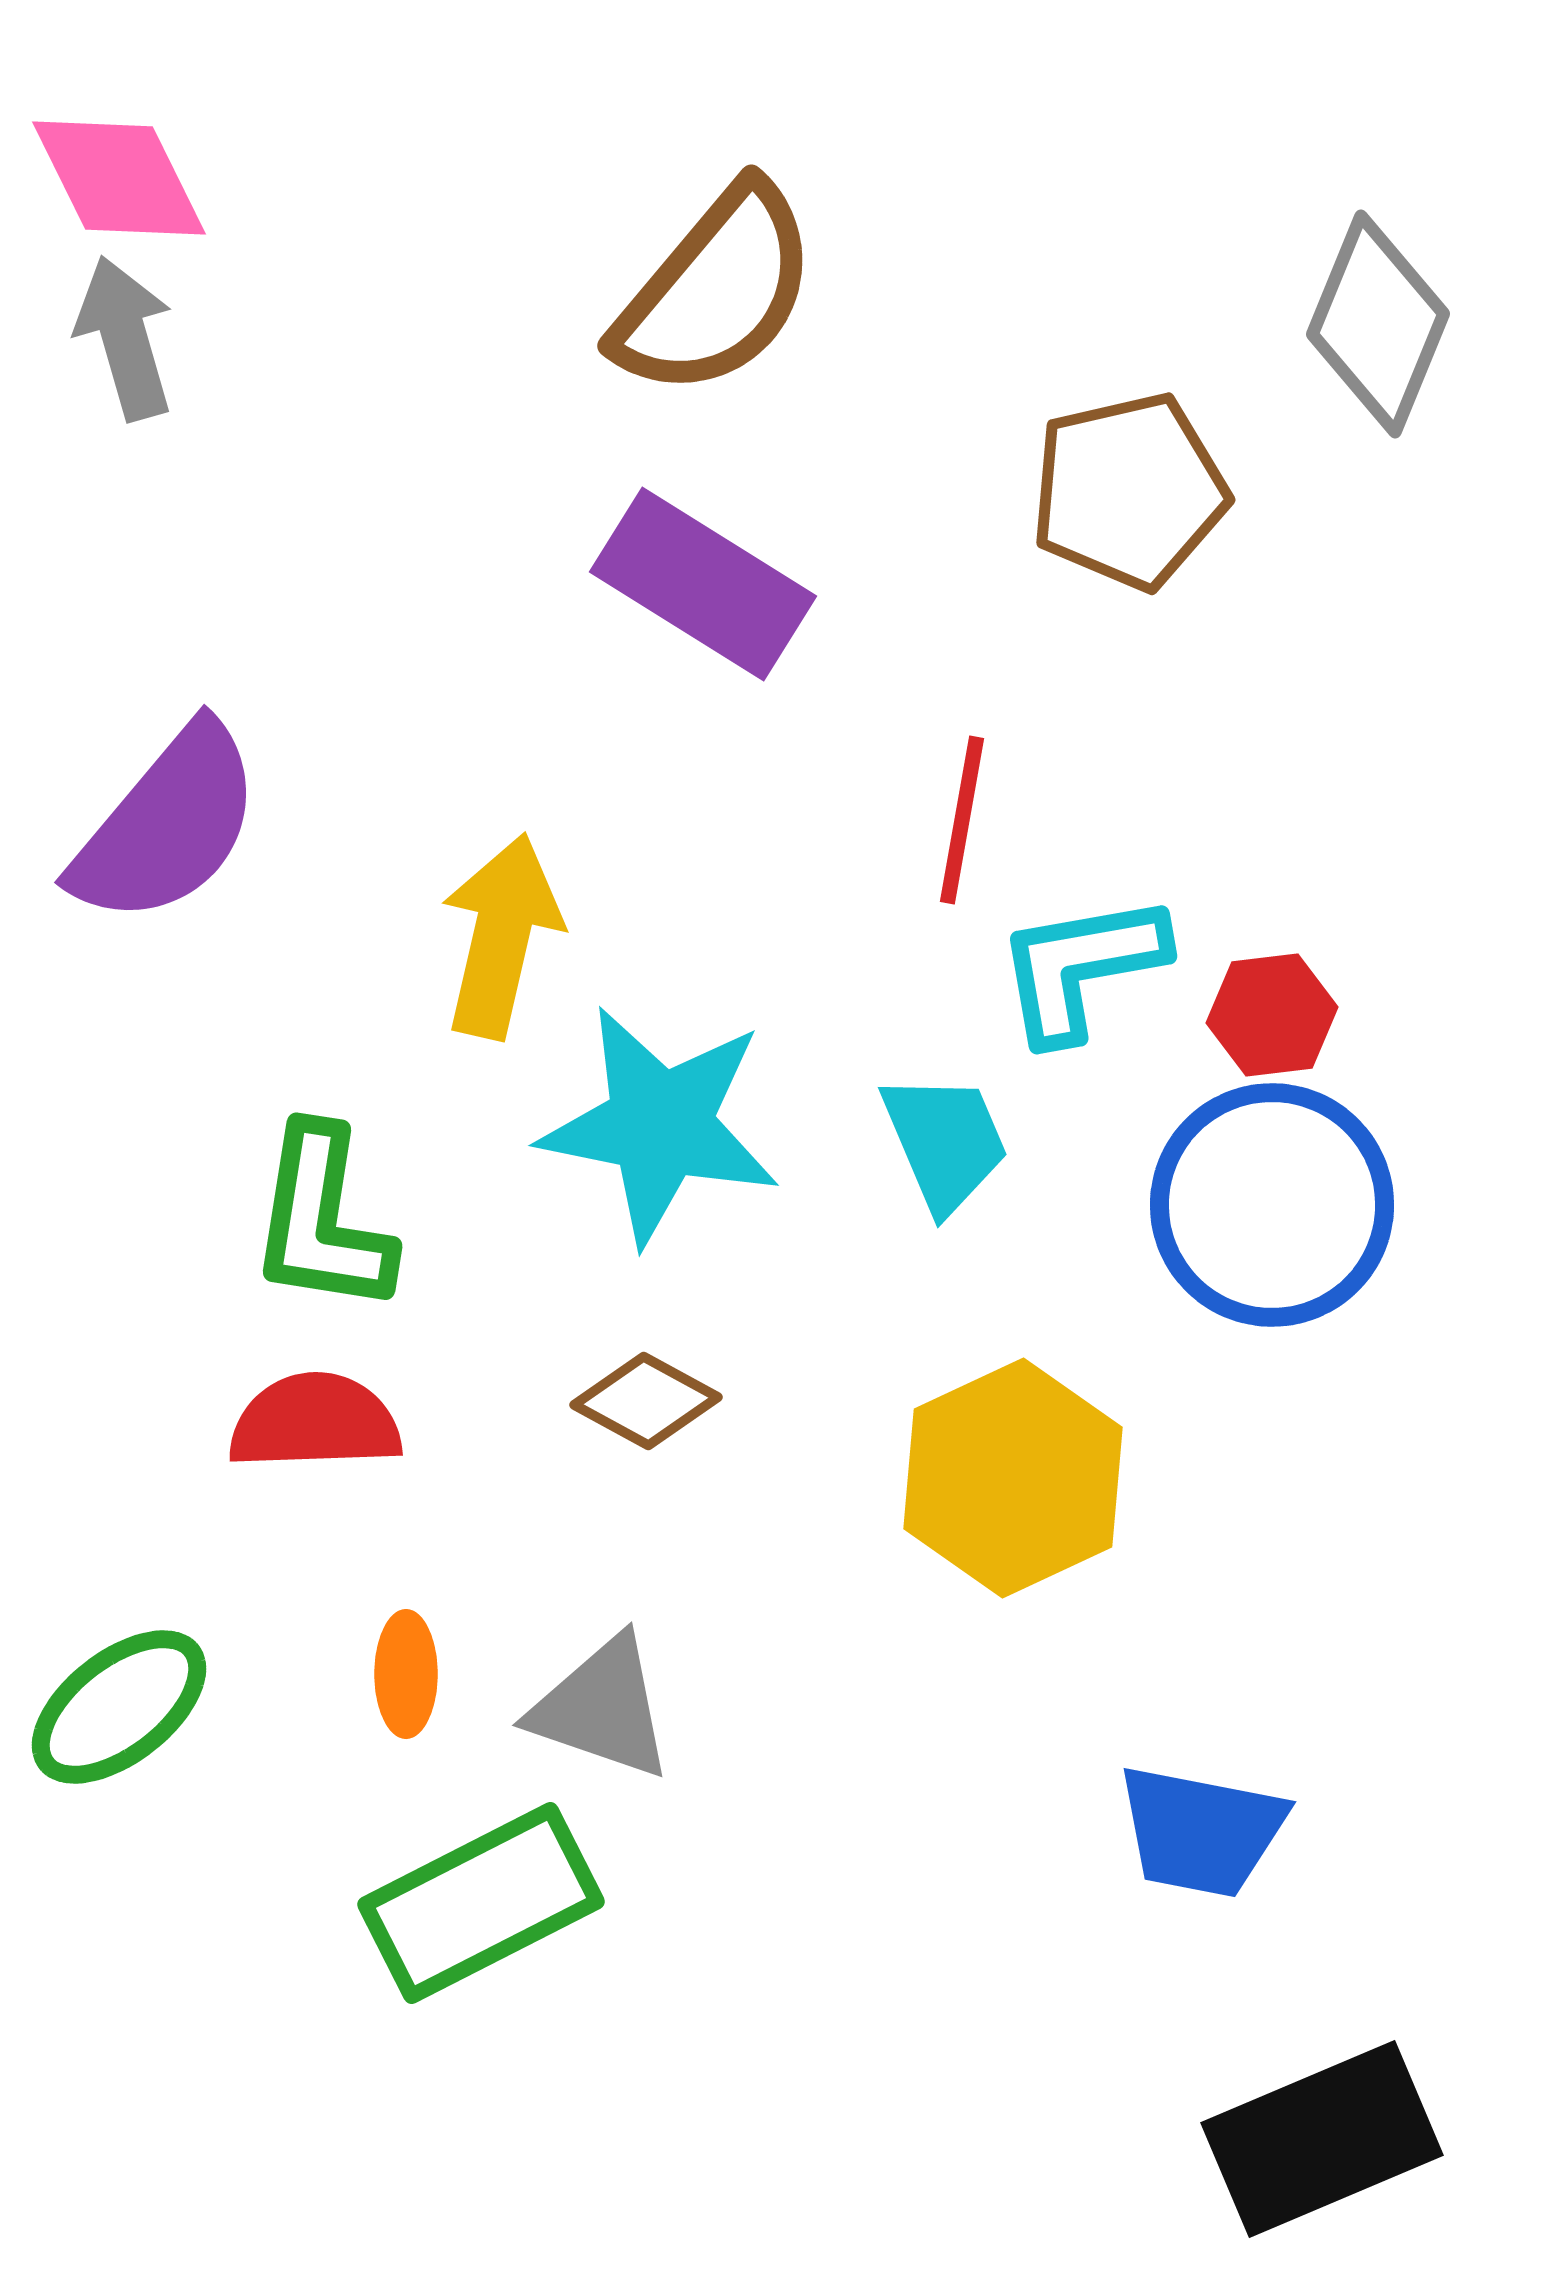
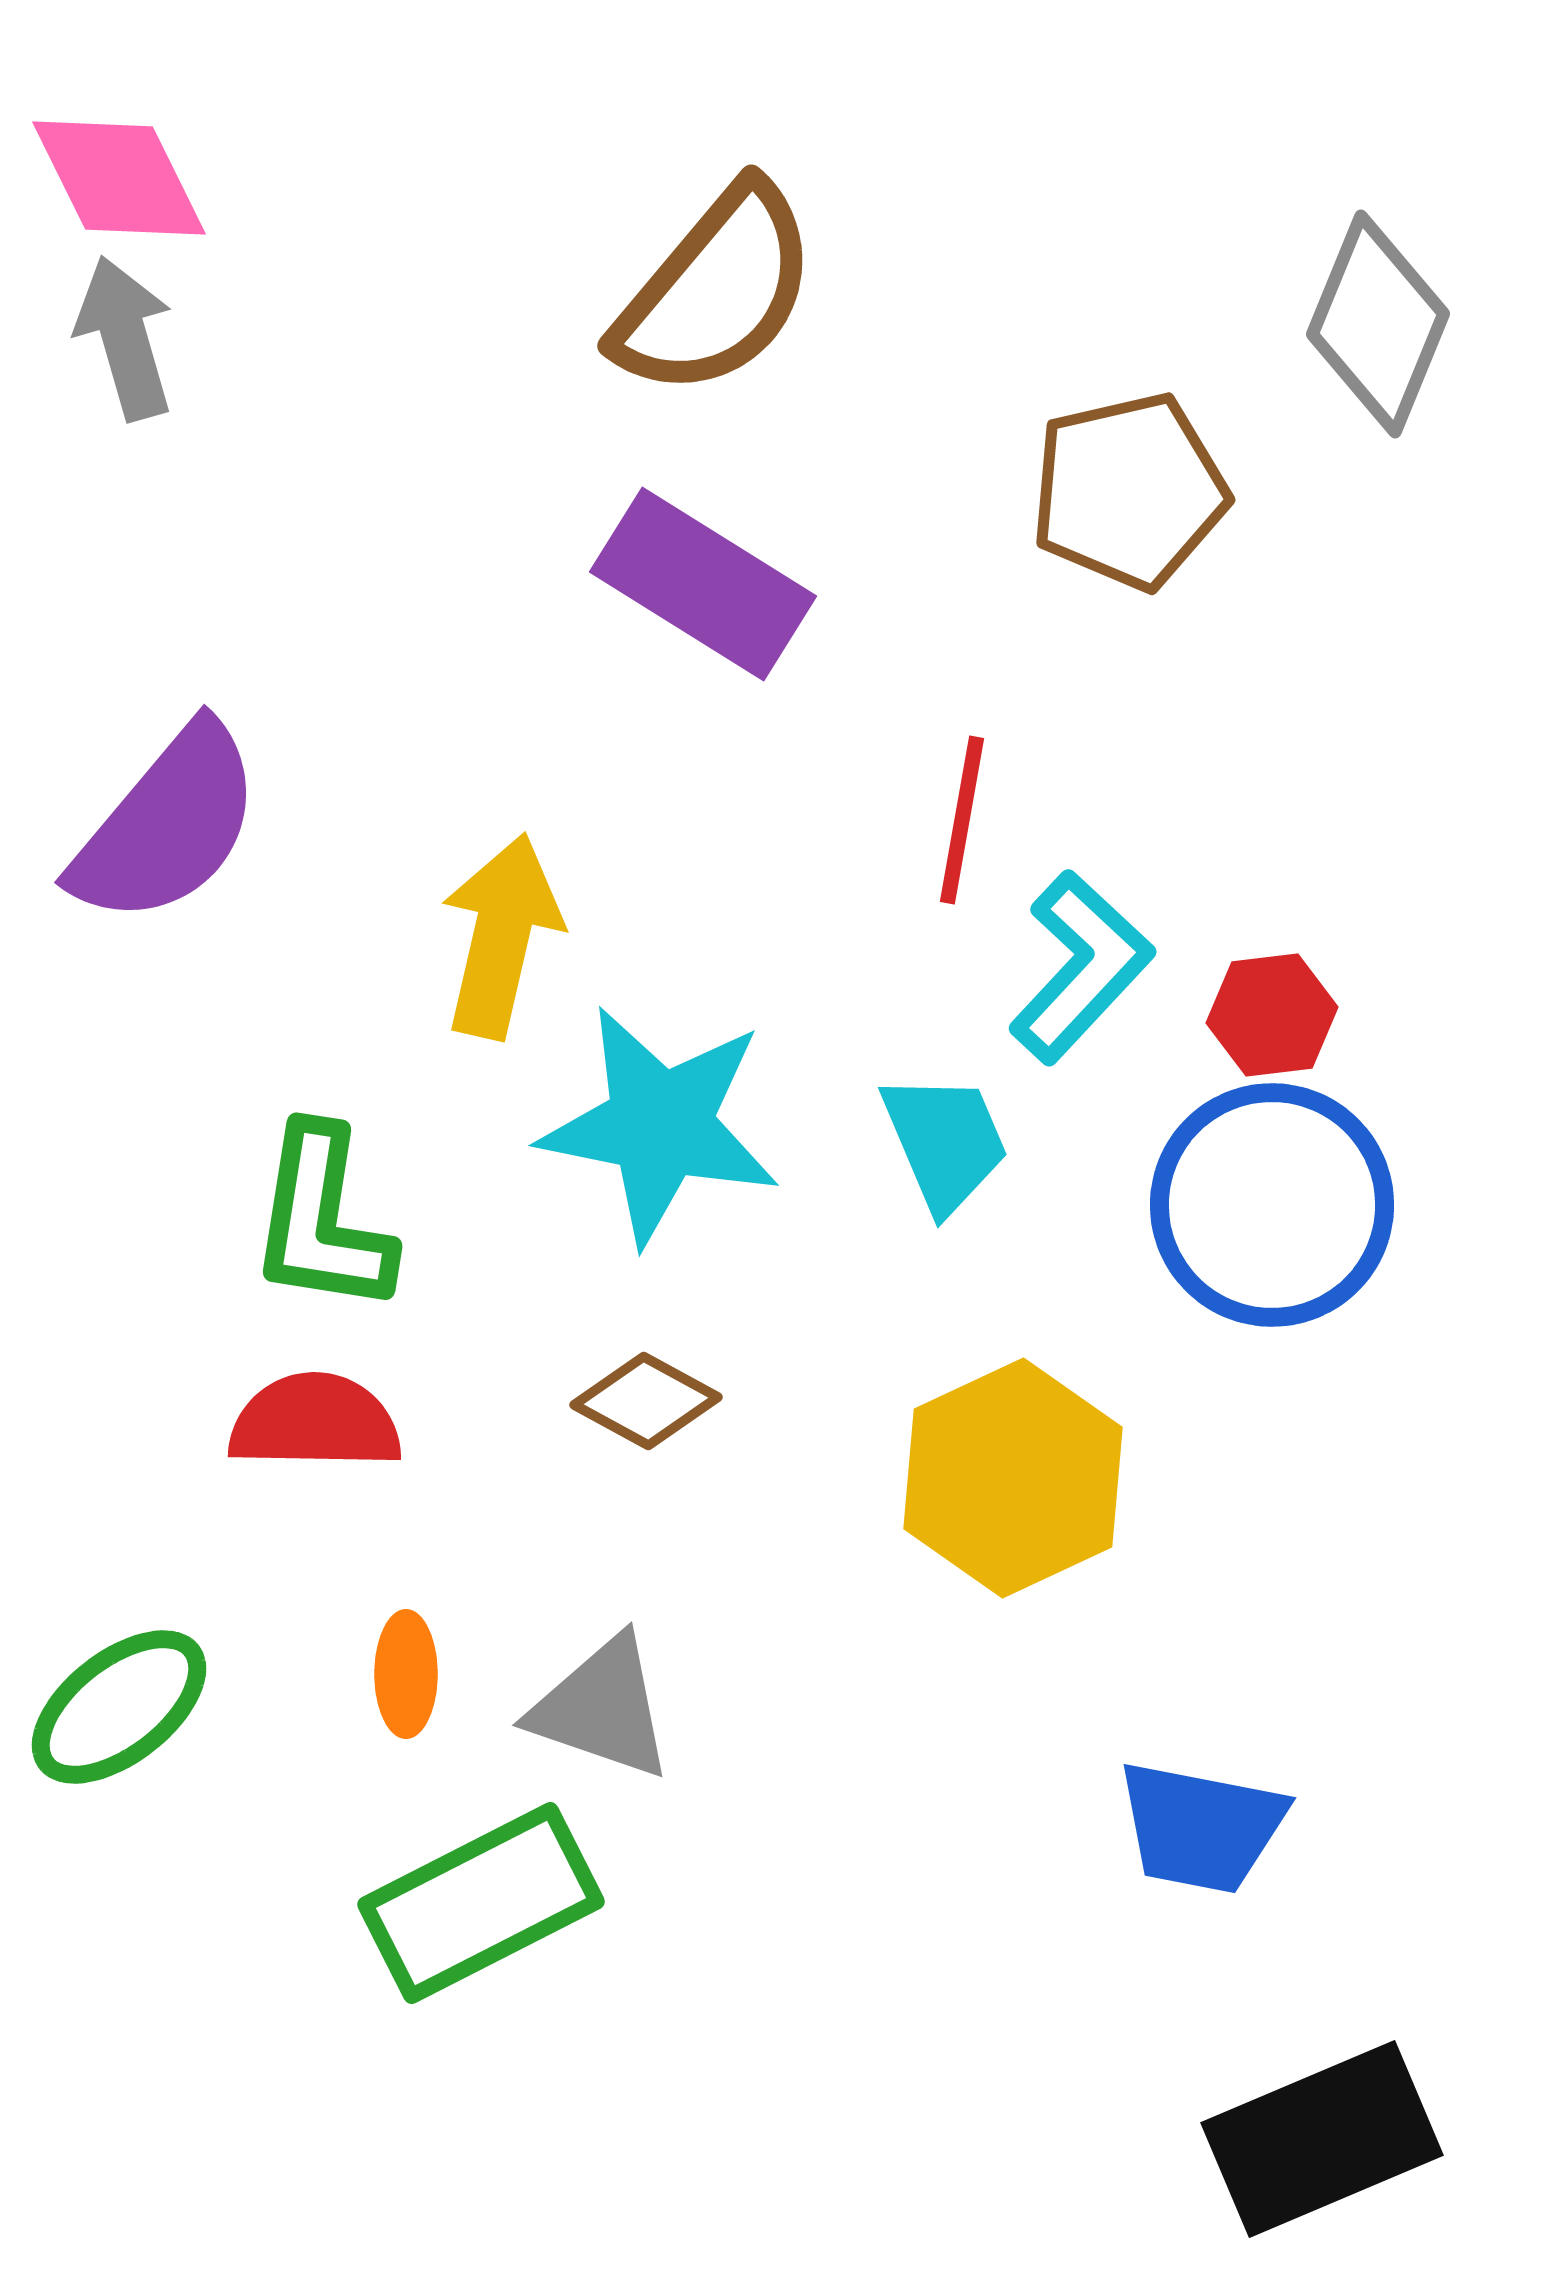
cyan L-shape: rotated 143 degrees clockwise
red semicircle: rotated 3 degrees clockwise
blue trapezoid: moved 4 px up
